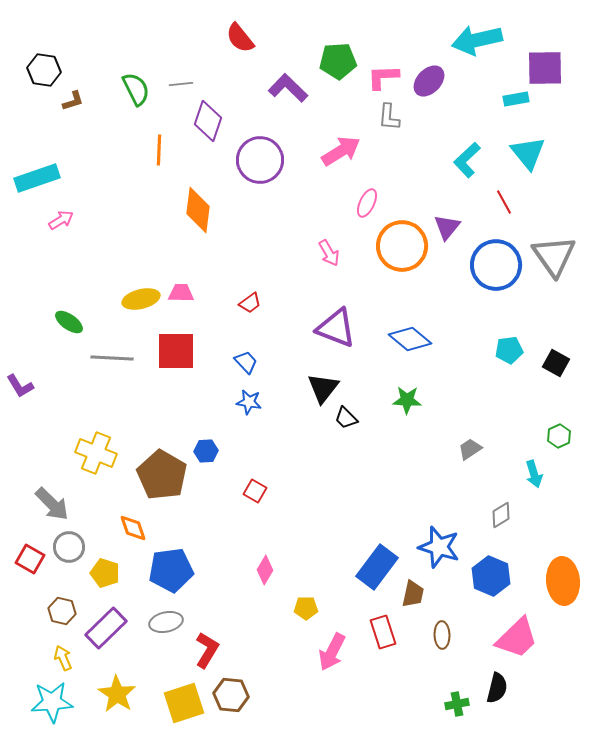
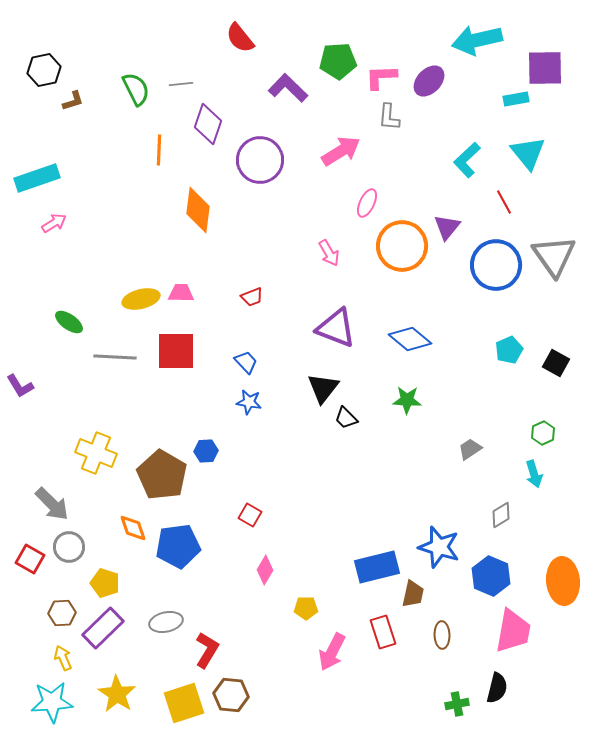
black hexagon at (44, 70): rotated 20 degrees counterclockwise
pink L-shape at (383, 77): moved 2 px left
purple diamond at (208, 121): moved 3 px down
pink arrow at (61, 220): moved 7 px left, 3 px down
red trapezoid at (250, 303): moved 2 px right, 6 px up; rotated 15 degrees clockwise
cyan pentagon at (509, 350): rotated 16 degrees counterclockwise
gray line at (112, 358): moved 3 px right, 1 px up
green hexagon at (559, 436): moved 16 px left, 3 px up
red square at (255, 491): moved 5 px left, 24 px down
blue rectangle at (377, 567): rotated 39 degrees clockwise
blue pentagon at (171, 570): moved 7 px right, 24 px up
yellow pentagon at (105, 573): moved 10 px down
brown hexagon at (62, 611): moved 2 px down; rotated 16 degrees counterclockwise
purple rectangle at (106, 628): moved 3 px left
pink trapezoid at (517, 638): moved 4 px left, 7 px up; rotated 36 degrees counterclockwise
